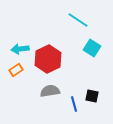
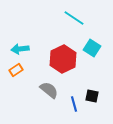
cyan line: moved 4 px left, 2 px up
red hexagon: moved 15 px right
gray semicircle: moved 1 px left, 1 px up; rotated 48 degrees clockwise
